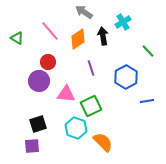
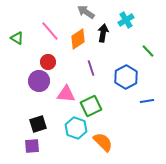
gray arrow: moved 2 px right
cyan cross: moved 3 px right, 2 px up
black arrow: moved 3 px up; rotated 18 degrees clockwise
